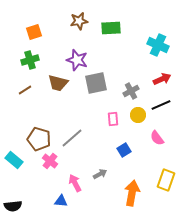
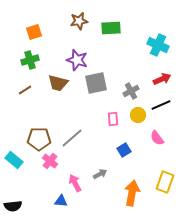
brown pentagon: rotated 15 degrees counterclockwise
yellow rectangle: moved 1 px left, 2 px down
